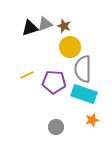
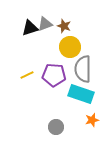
purple pentagon: moved 7 px up
cyan rectangle: moved 3 px left
